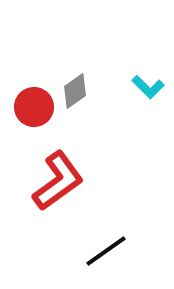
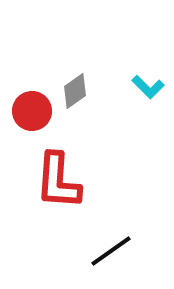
red circle: moved 2 px left, 4 px down
red L-shape: rotated 130 degrees clockwise
black line: moved 5 px right
